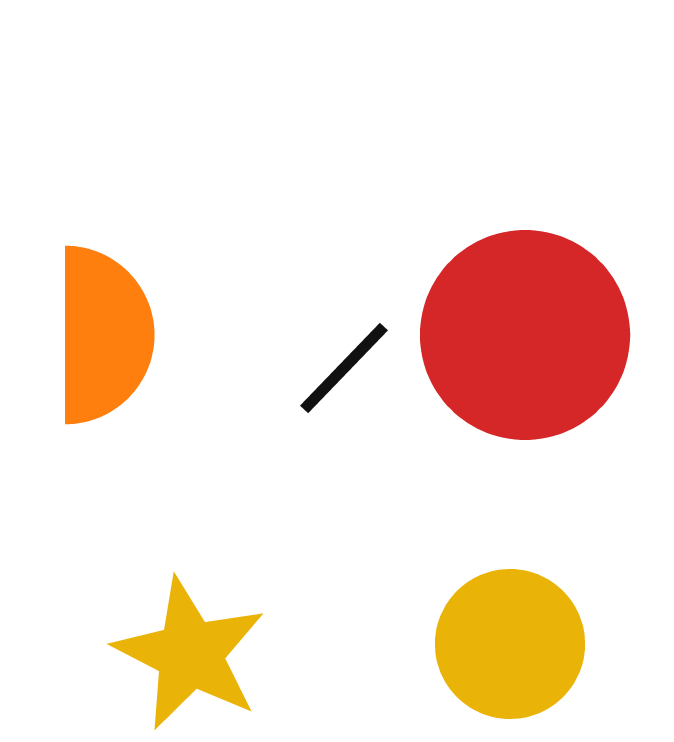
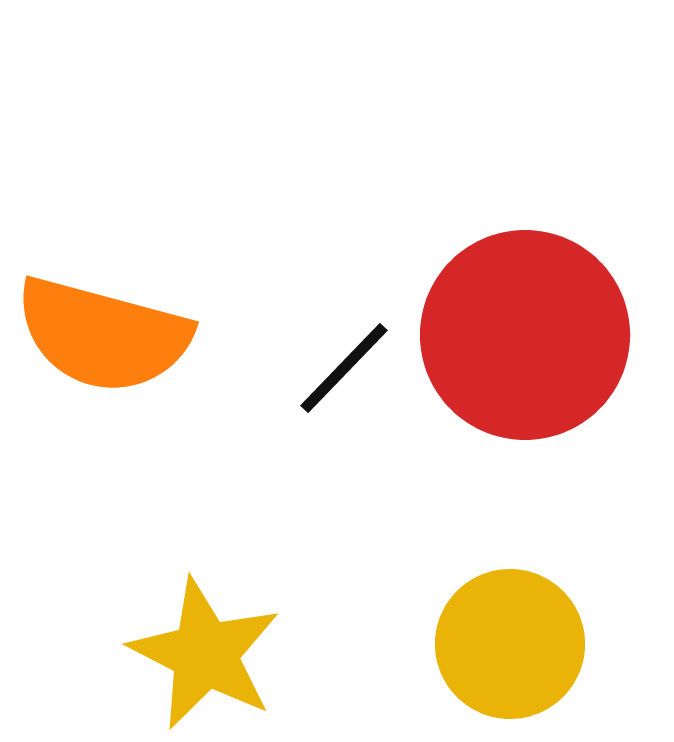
orange semicircle: rotated 105 degrees clockwise
yellow star: moved 15 px right
